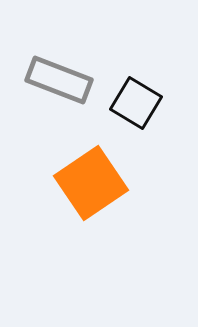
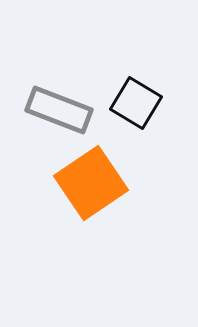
gray rectangle: moved 30 px down
